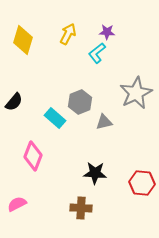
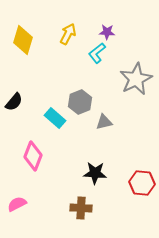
gray star: moved 14 px up
